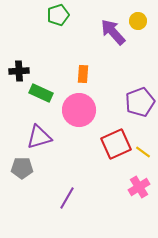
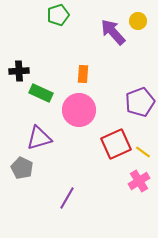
purple triangle: moved 1 px down
gray pentagon: rotated 25 degrees clockwise
pink cross: moved 6 px up
